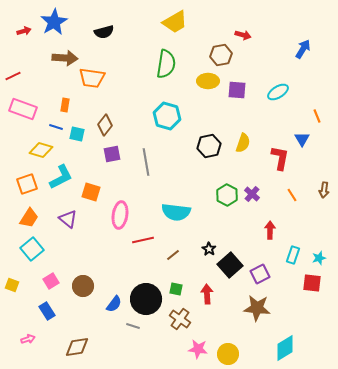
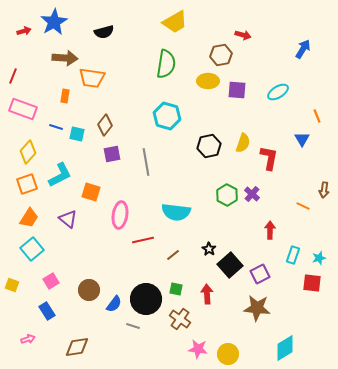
red line at (13, 76): rotated 42 degrees counterclockwise
orange rectangle at (65, 105): moved 9 px up
yellow diamond at (41, 150): moved 13 px left, 2 px down; rotated 65 degrees counterclockwise
red L-shape at (280, 158): moved 11 px left
cyan L-shape at (61, 177): moved 1 px left, 2 px up
orange line at (292, 195): moved 11 px right, 11 px down; rotated 32 degrees counterclockwise
brown circle at (83, 286): moved 6 px right, 4 px down
